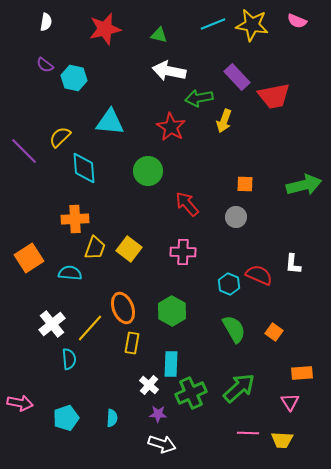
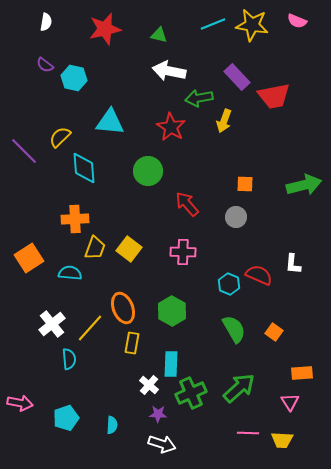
cyan semicircle at (112, 418): moved 7 px down
